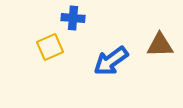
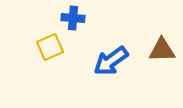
brown triangle: moved 2 px right, 5 px down
